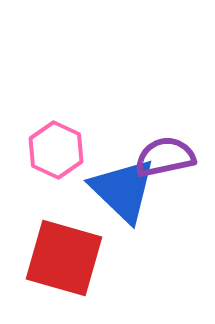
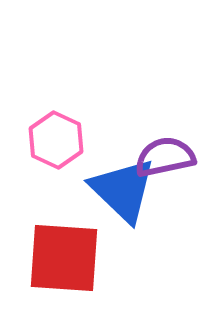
pink hexagon: moved 10 px up
red square: rotated 12 degrees counterclockwise
